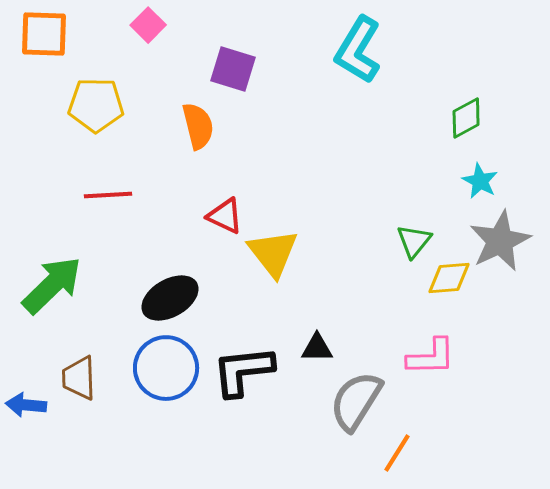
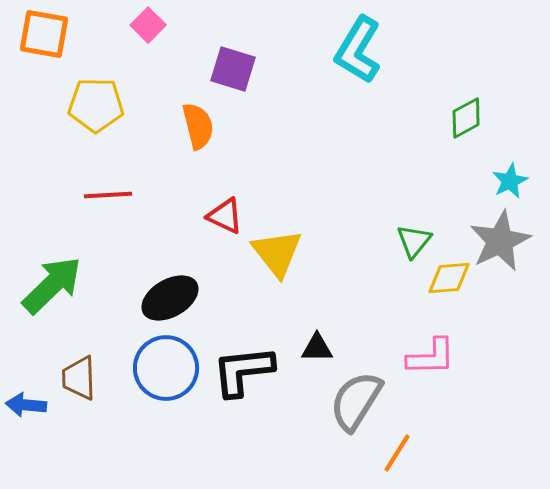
orange square: rotated 8 degrees clockwise
cyan star: moved 30 px right; rotated 18 degrees clockwise
yellow triangle: moved 4 px right
